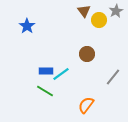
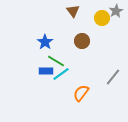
brown triangle: moved 11 px left
yellow circle: moved 3 px right, 2 px up
blue star: moved 18 px right, 16 px down
brown circle: moved 5 px left, 13 px up
green line: moved 11 px right, 30 px up
orange semicircle: moved 5 px left, 12 px up
